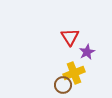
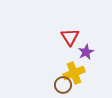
purple star: moved 1 px left
